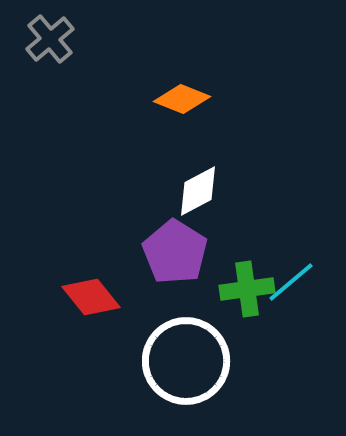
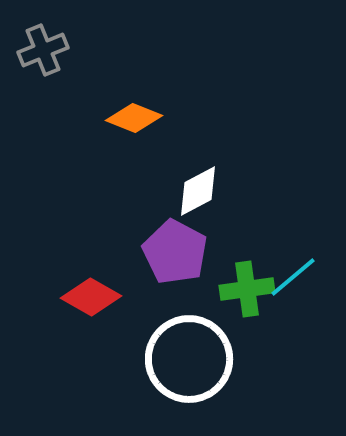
gray cross: moved 7 px left, 11 px down; rotated 18 degrees clockwise
orange diamond: moved 48 px left, 19 px down
purple pentagon: rotated 4 degrees counterclockwise
cyan line: moved 2 px right, 5 px up
red diamond: rotated 22 degrees counterclockwise
white circle: moved 3 px right, 2 px up
